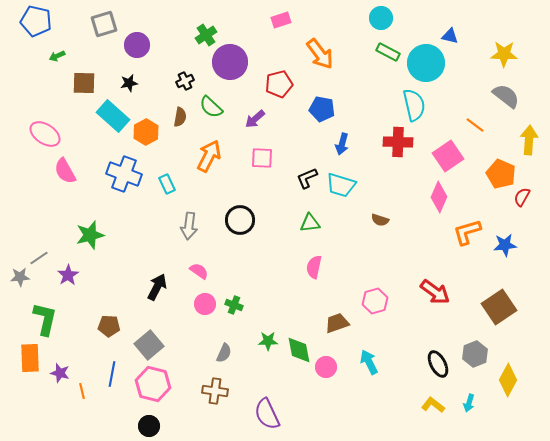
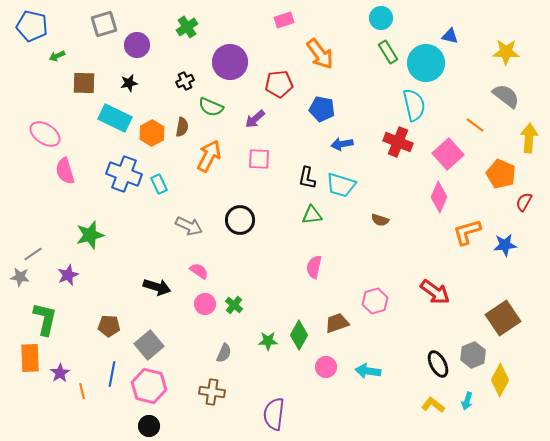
pink rectangle at (281, 20): moved 3 px right
blue pentagon at (36, 21): moved 4 px left, 5 px down
green cross at (206, 35): moved 19 px left, 8 px up
green rectangle at (388, 52): rotated 30 degrees clockwise
yellow star at (504, 54): moved 2 px right, 2 px up
red pentagon at (279, 84): rotated 8 degrees clockwise
green semicircle at (211, 107): rotated 20 degrees counterclockwise
cyan rectangle at (113, 116): moved 2 px right, 2 px down; rotated 16 degrees counterclockwise
brown semicircle at (180, 117): moved 2 px right, 10 px down
orange hexagon at (146, 132): moved 6 px right, 1 px down
yellow arrow at (529, 140): moved 2 px up
red cross at (398, 142): rotated 20 degrees clockwise
blue arrow at (342, 144): rotated 65 degrees clockwise
pink square at (448, 156): moved 2 px up; rotated 8 degrees counterclockwise
pink square at (262, 158): moved 3 px left, 1 px down
pink semicircle at (65, 171): rotated 12 degrees clockwise
black L-shape at (307, 178): rotated 55 degrees counterclockwise
cyan rectangle at (167, 184): moved 8 px left
red semicircle at (522, 197): moved 2 px right, 5 px down
green triangle at (310, 223): moved 2 px right, 8 px up
gray arrow at (189, 226): rotated 72 degrees counterclockwise
gray line at (39, 258): moved 6 px left, 4 px up
purple star at (68, 275): rotated 10 degrees clockwise
gray star at (20, 277): rotated 12 degrees clockwise
black arrow at (157, 287): rotated 80 degrees clockwise
green cross at (234, 305): rotated 18 degrees clockwise
brown square at (499, 307): moved 4 px right, 11 px down
green diamond at (299, 350): moved 15 px up; rotated 40 degrees clockwise
gray hexagon at (475, 354): moved 2 px left, 1 px down
cyan arrow at (369, 362): moved 1 px left, 9 px down; rotated 55 degrees counterclockwise
purple star at (60, 373): rotated 24 degrees clockwise
yellow diamond at (508, 380): moved 8 px left
pink hexagon at (153, 384): moved 4 px left, 2 px down
brown cross at (215, 391): moved 3 px left, 1 px down
cyan arrow at (469, 403): moved 2 px left, 2 px up
purple semicircle at (267, 414): moved 7 px right; rotated 32 degrees clockwise
